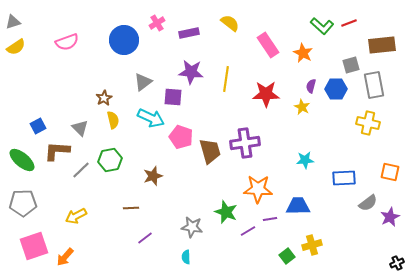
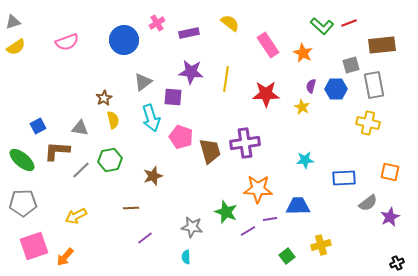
cyan arrow at (151, 118): rotated 48 degrees clockwise
gray triangle at (80, 128): rotated 36 degrees counterclockwise
yellow cross at (312, 245): moved 9 px right
